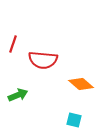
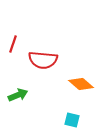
cyan square: moved 2 px left
